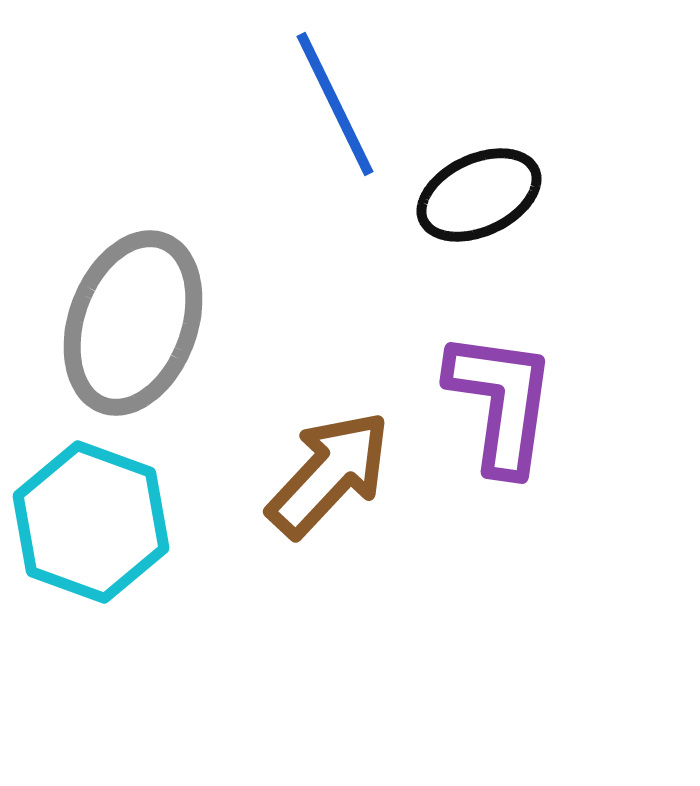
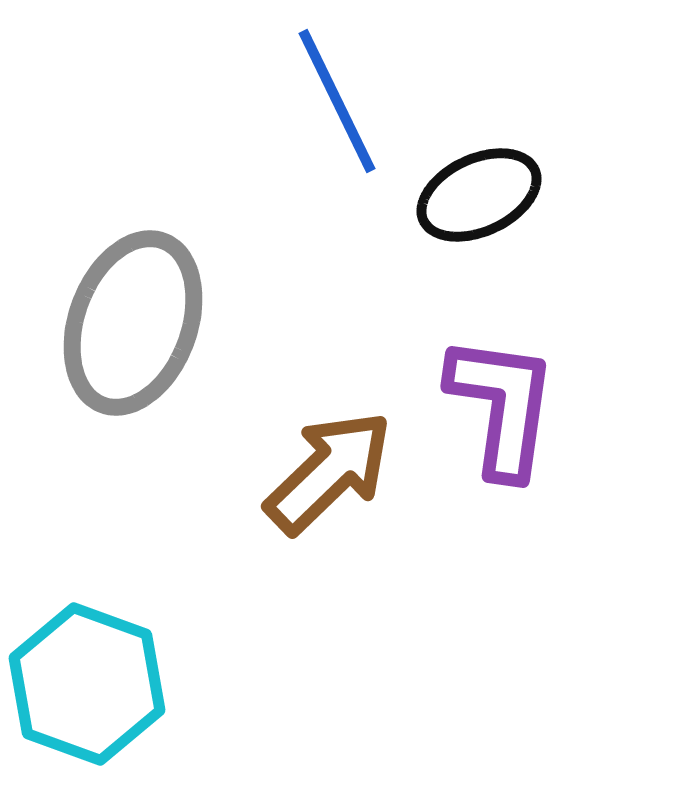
blue line: moved 2 px right, 3 px up
purple L-shape: moved 1 px right, 4 px down
brown arrow: moved 2 px up; rotated 3 degrees clockwise
cyan hexagon: moved 4 px left, 162 px down
